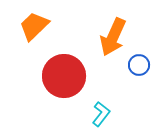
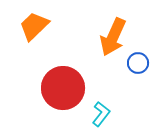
blue circle: moved 1 px left, 2 px up
red circle: moved 1 px left, 12 px down
